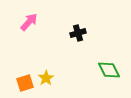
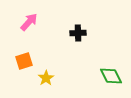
black cross: rotated 14 degrees clockwise
green diamond: moved 2 px right, 6 px down
orange square: moved 1 px left, 22 px up
